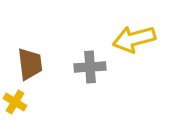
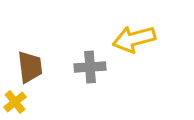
brown trapezoid: moved 3 px down
yellow cross: rotated 20 degrees clockwise
